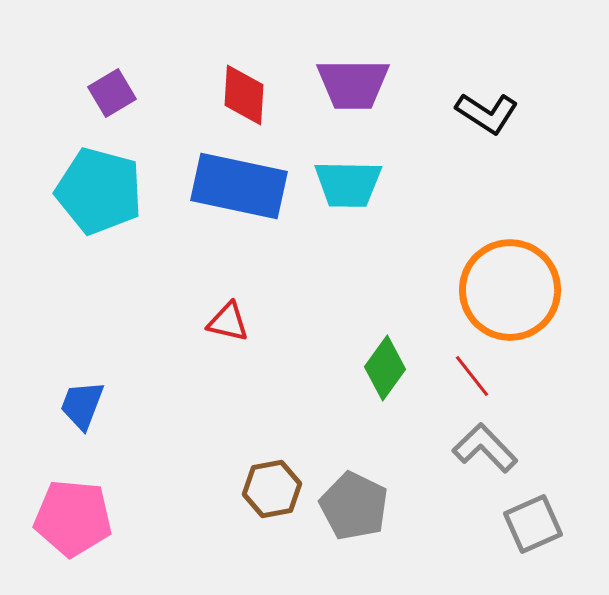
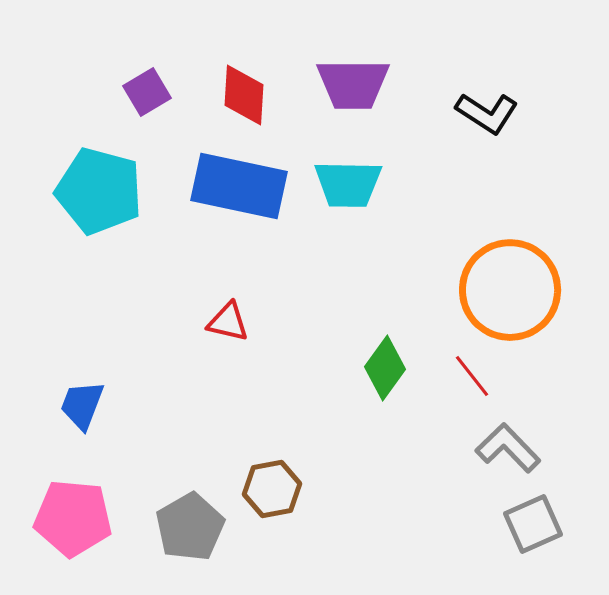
purple square: moved 35 px right, 1 px up
gray L-shape: moved 23 px right
gray pentagon: moved 164 px left, 21 px down; rotated 16 degrees clockwise
